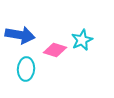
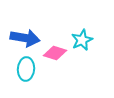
blue arrow: moved 5 px right, 3 px down
pink diamond: moved 3 px down
